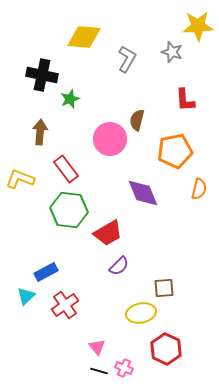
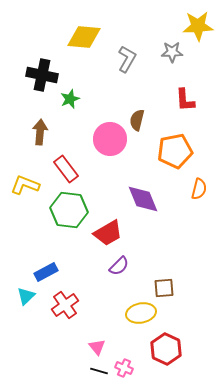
gray star: rotated 20 degrees counterclockwise
yellow L-shape: moved 5 px right, 6 px down
purple diamond: moved 6 px down
